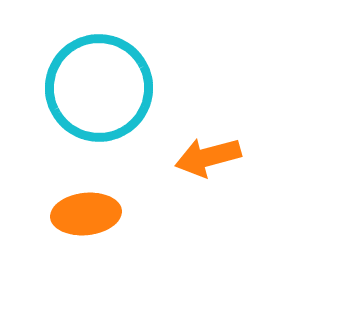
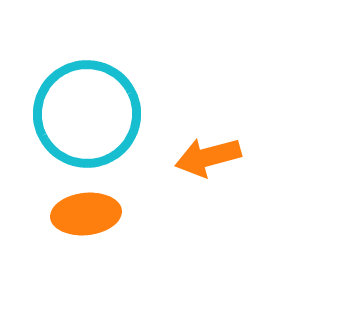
cyan circle: moved 12 px left, 26 px down
